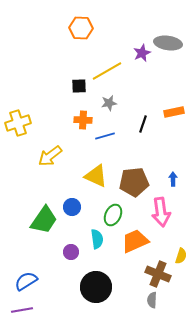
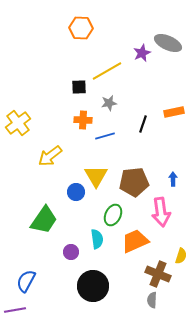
gray ellipse: rotated 16 degrees clockwise
black square: moved 1 px down
yellow cross: rotated 20 degrees counterclockwise
yellow triangle: rotated 35 degrees clockwise
blue circle: moved 4 px right, 15 px up
blue semicircle: rotated 30 degrees counterclockwise
black circle: moved 3 px left, 1 px up
purple line: moved 7 px left
